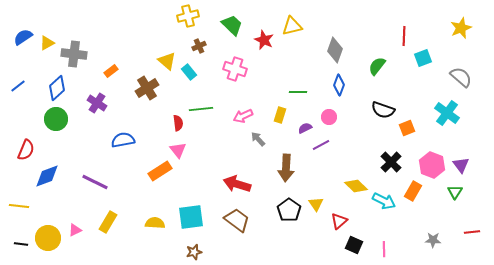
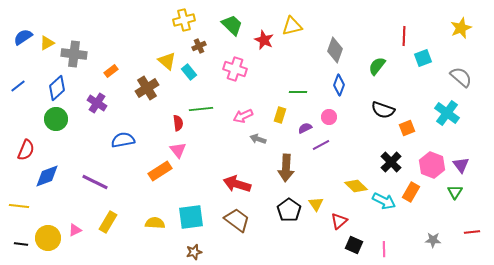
yellow cross at (188, 16): moved 4 px left, 4 px down
gray arrow at (258, 139): rotated 28 degrees counterclockwise
orange rectangle at (413, 191): moved 2 px left, 1 px down
